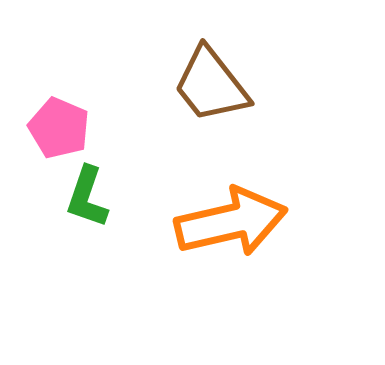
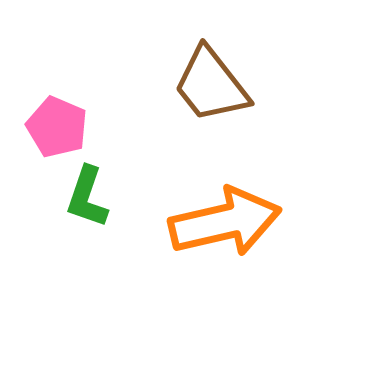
pink pentagon: moved 2 px left, 1 px up
orange arrow: moved 6 px left
